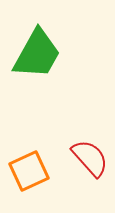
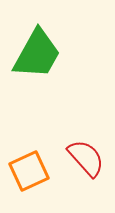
red semicircle: moved 4 px left
